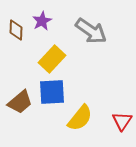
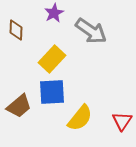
purple star: moved 12 px right, 8 px up
brown trapezoid: moved 1 px left, 4 px down
